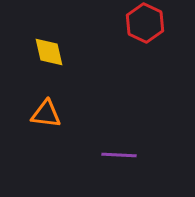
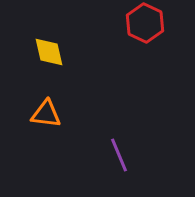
purple line: rotated 64 degrees clockwise
